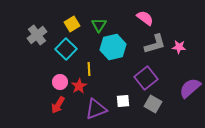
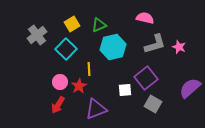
pink semicircle: rotated 24 degrees counterclockwise
green triangle: rotated 35 degrees clockwise
pink star: rotated 16 degrees clockwise
white square: moved 2 px right, 11 px up
